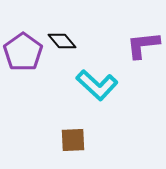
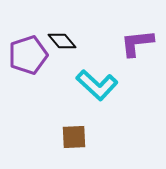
purple L-shape: moved 6 px left, 2 px up
purple pentagon: moved 5 px right, 3 px down; rotated 18 degrees clockwise
brown square: moved 1 px right, 3 px up
